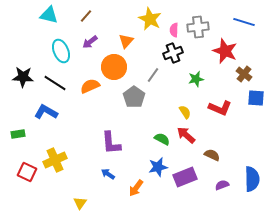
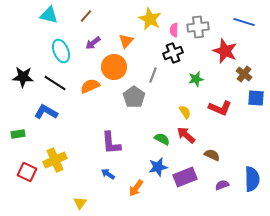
purple arrow: moved 3 px right, 1 px down
gray line: rotated 14 degrees counterclockwise
